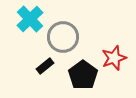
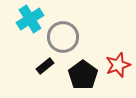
cyan cross: rotated 12 degrees clockwise
red star: moved 4 px right, 7 px down
